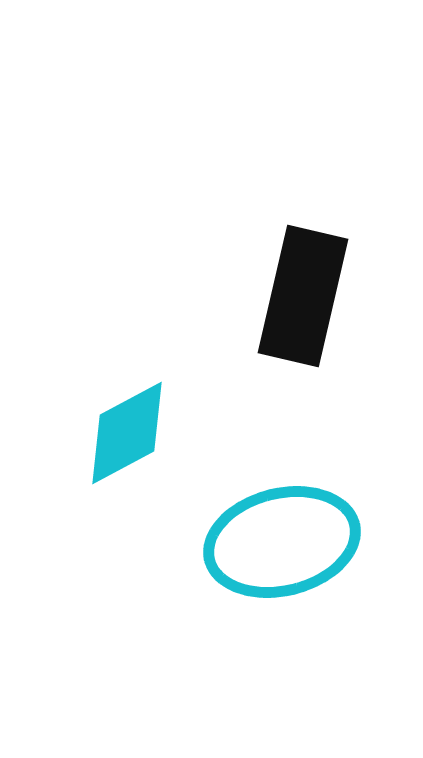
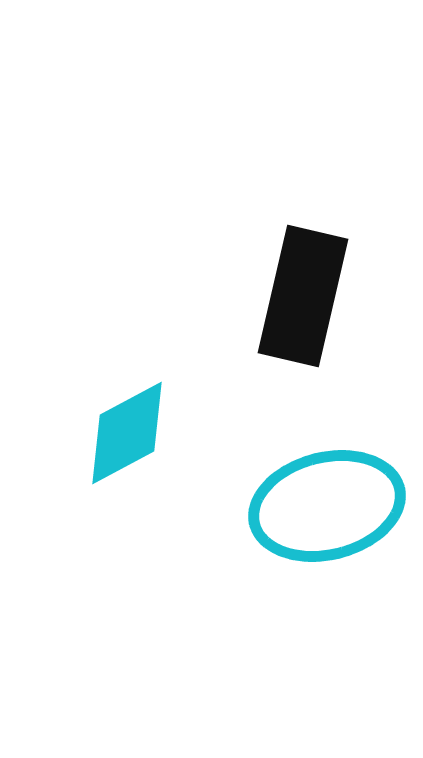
cyan ellipse: moved 45 px right, 36 px up
